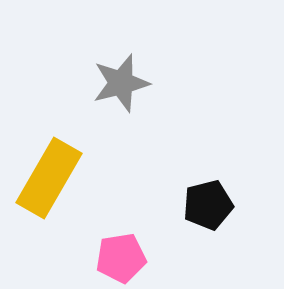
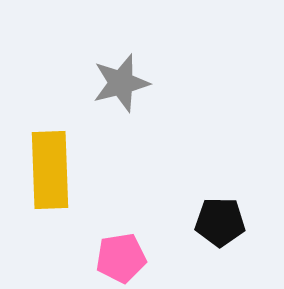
yellow rectangle: moved 1 px right, 8 px up; rotated 32 degrees counterclockwise
black pentagon: moved 12 px right, 17 px down; rotated 15 degrees clockwise
